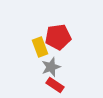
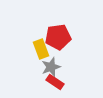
yellow rectangle: moved 1 px right, 2 px down
red rectangle: moved 3 px up
